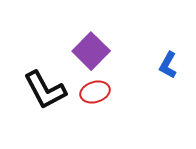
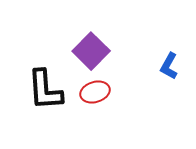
blue L-shape: moved 1 px right, 1 px down
black L-shape: rotated 24 degrees clockwise
